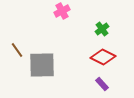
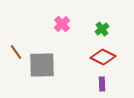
pink cross: moved 13 px down; rotated 14 degrees counterclockwise
brown line: moved 1 px left, 2 px down
purple rectangle: rotated 40 degrees clockwise
